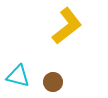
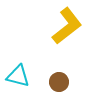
brown circle: moved 6 px right
